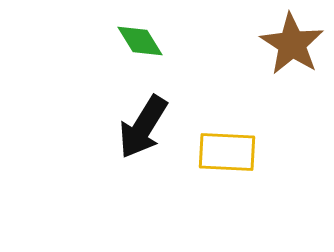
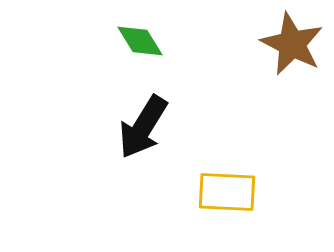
brown star: rotated 6 degrees counterclockwise
yellow rectangle: moved 40 px down
